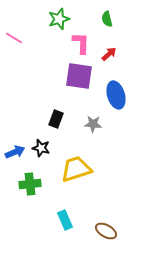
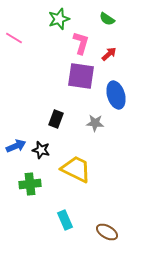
green semicircle: rotated 42 degrees counterclockwise
pink L-shape: rotated 15 degrees clockwise
purple square: moved 2 px right
gray star: moved 2 px right, 1 px up
black star: moved 2 px down
blue arrow: moved 1 px right, 6 px up
yellow trapezoid: rotated 44 degrees clockwise
brown ellipse: moved 1 px right, 1 px down
